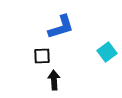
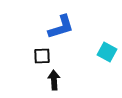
cyan square: rotated 24 degrees counterclockwise
